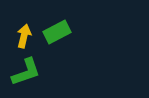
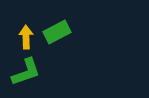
yellow arrow: moved 2 px right, 1 px down; rotated 15 degrees counterclockwise
